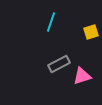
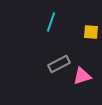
yellow square: rotated 21 degrees clockwise
